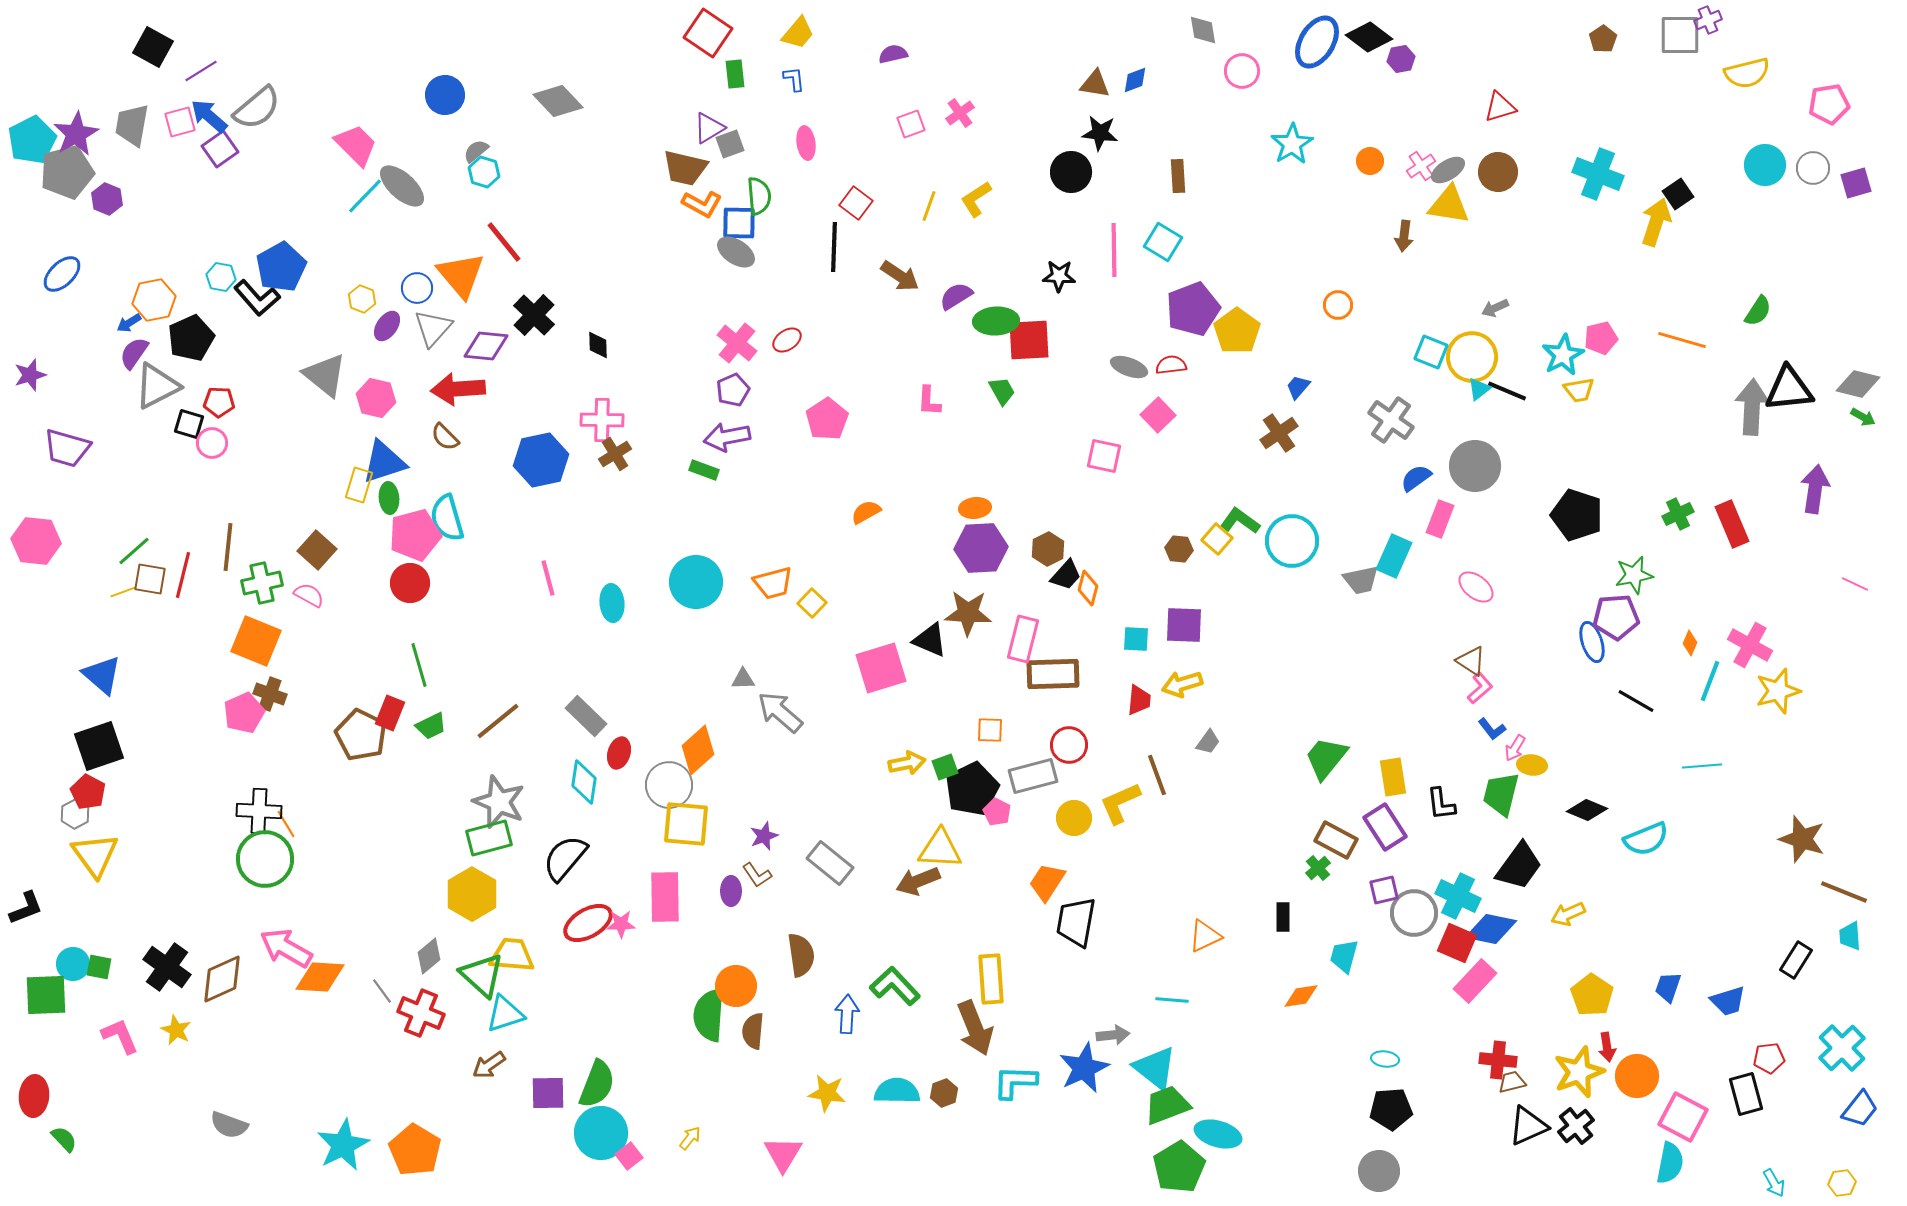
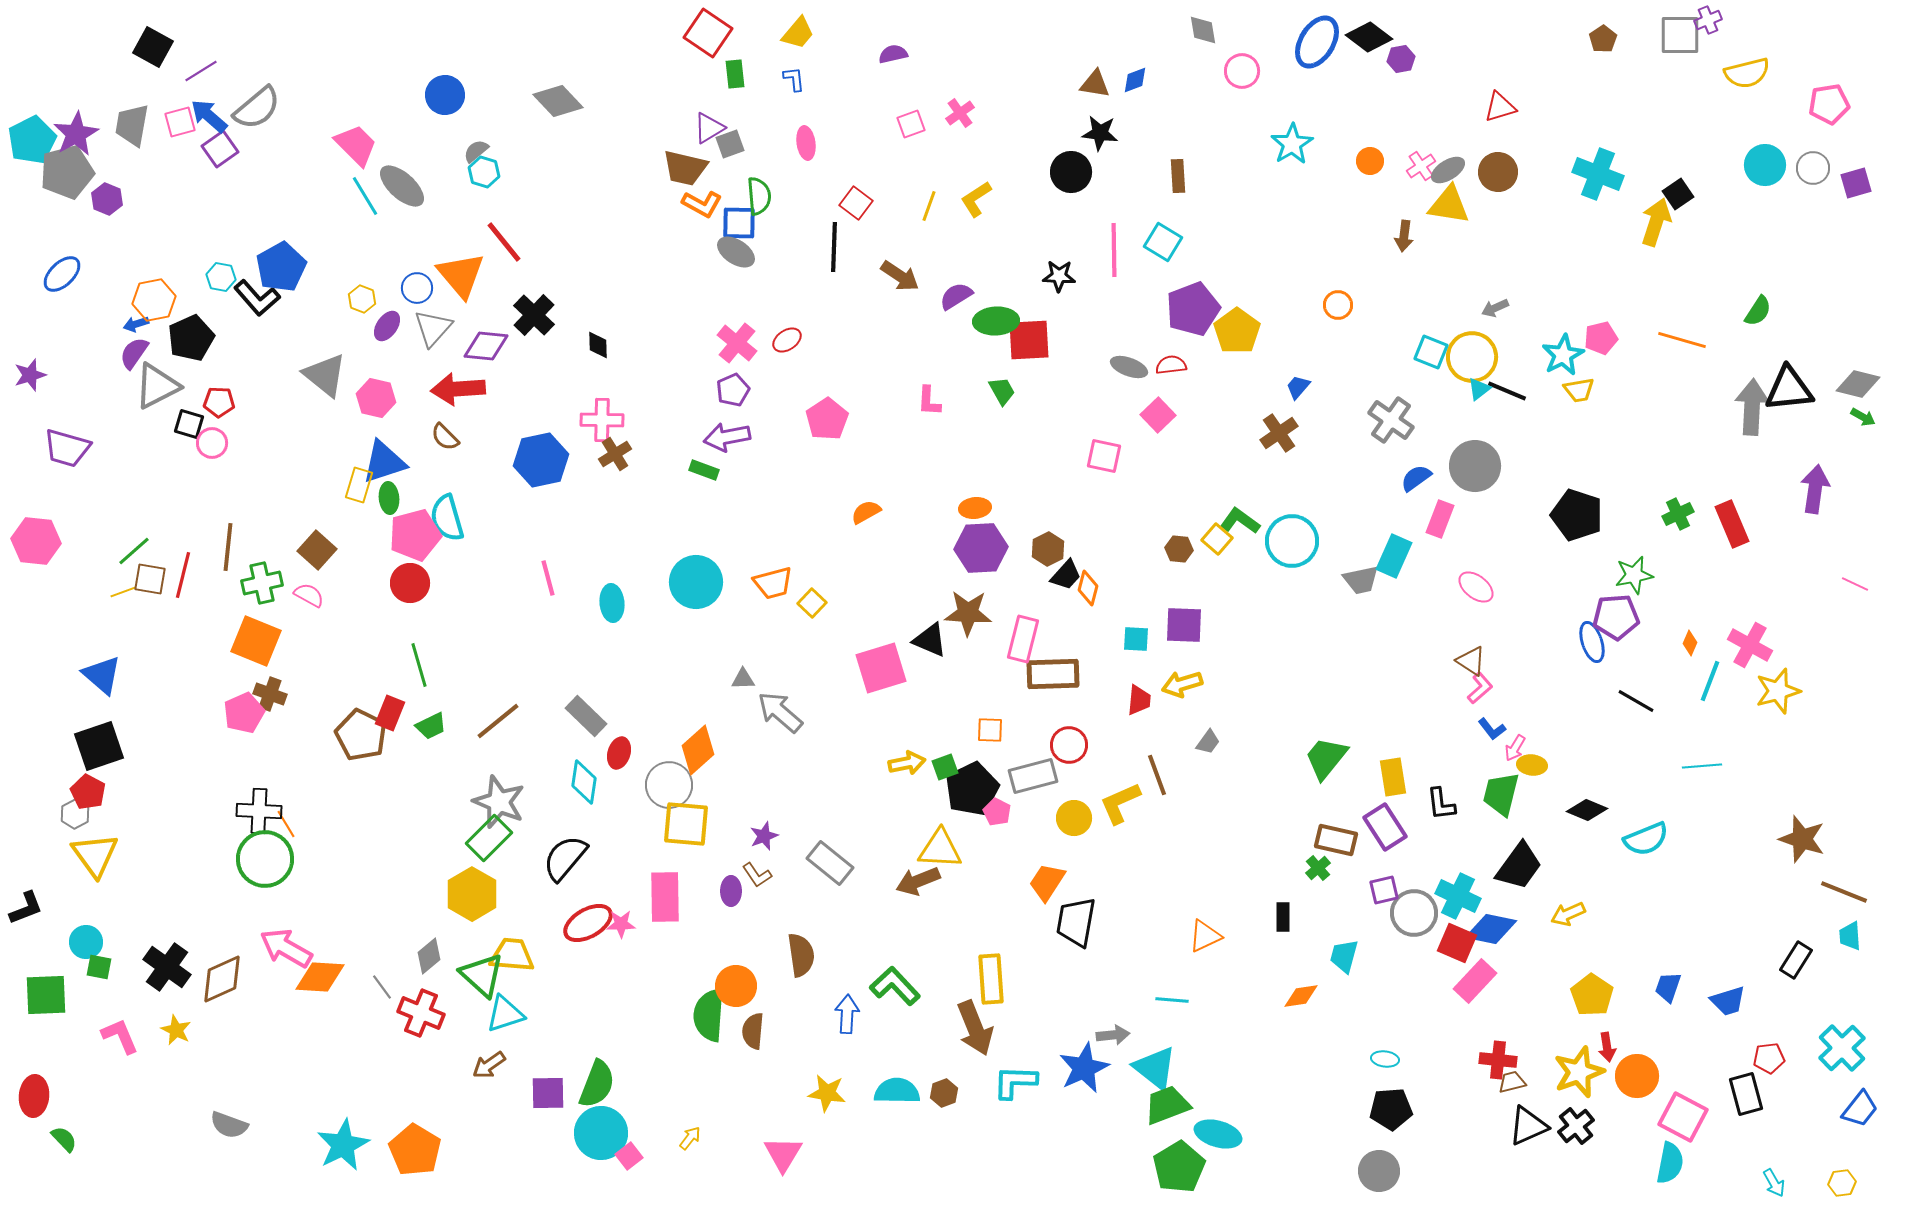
cyan line at (365, 196): rotated 75 degrees counterclockwise
blue arrow at (129, 323): moved 7 px right, 1 px down; rotated 15 degrees clockwise
green rectangle at (489, 838): rotated 30 degrees counterclockwise
brown rectangle at (1336, 840): rotated 15 degrees counterclockwise
cyan circle at (73, 964): moved 13 px right, 22 px up
gray line at (382, 991): moved 4 px up
